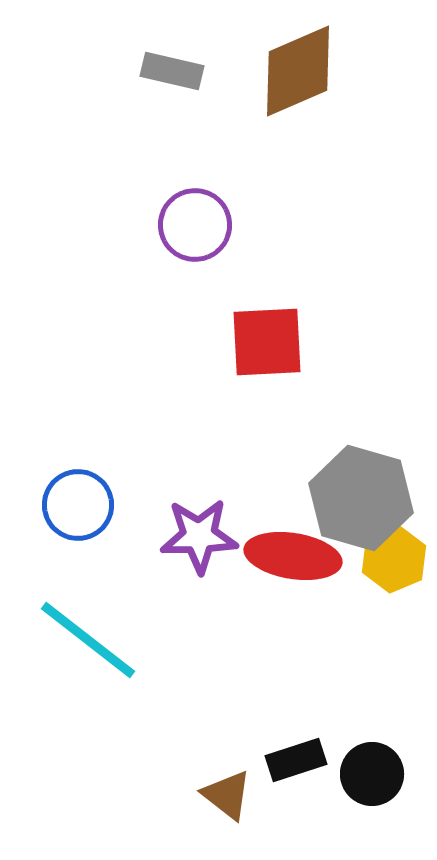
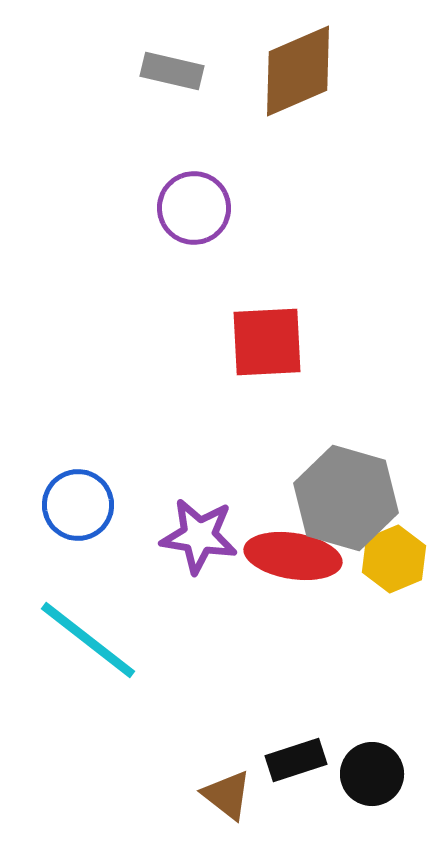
purple circle: moved 1 px left, 17 px up
gray hexagon: moved 15 px left
purple star: rotated 10 degrees clockwise
